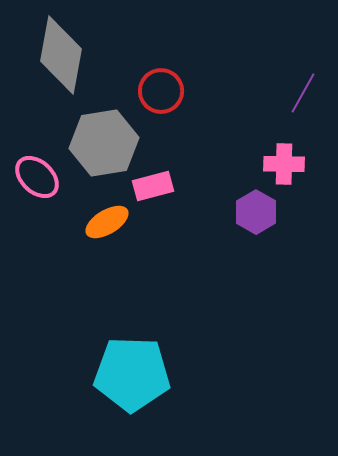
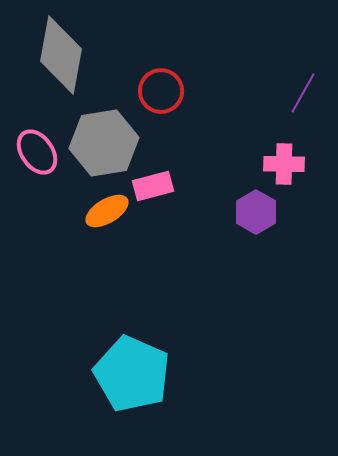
pink ellipse: moved 25 px up; rotated 12 degrees clockwise
orange ellipse: moved 11 px up
cyan pentagon: rotated 22 degrees clockwise
